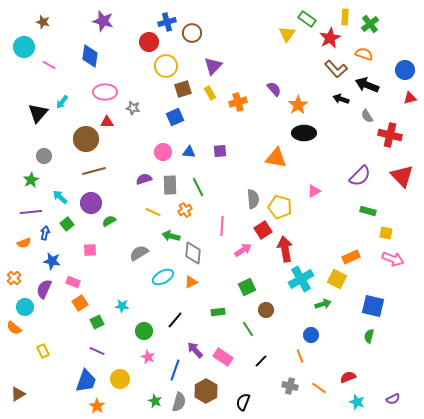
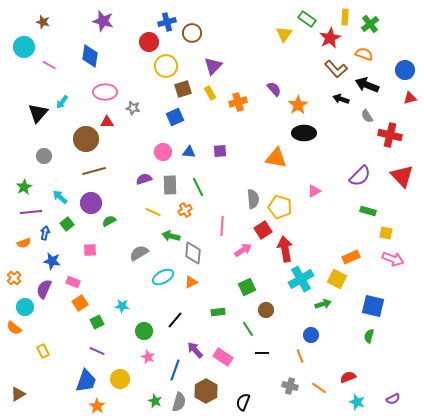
yellow triangle at (287, 34): moved 3 px left
green star at (31, 180): moved 7 px left, 7 px down
black line at (261, 361): moved 1 px right, 8 px up; rotated 48 degrees clockwise
